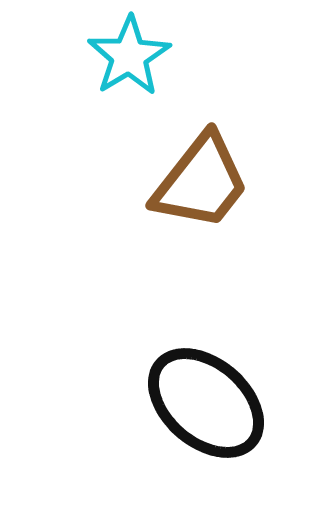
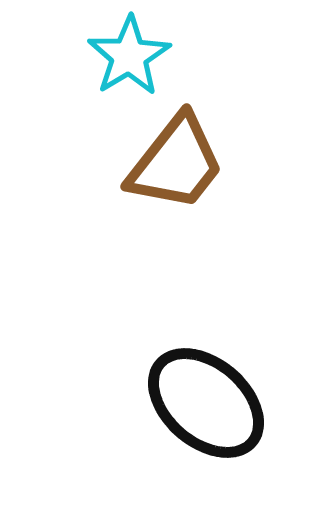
brown trapezoid: moved 25 px left, 19 px up
